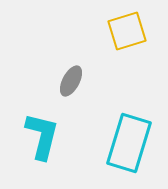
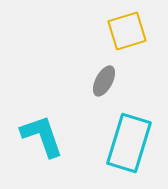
gray ellipse: moved 33 px right
cyan L-shape: rotated 33 degrees counterclockwise
